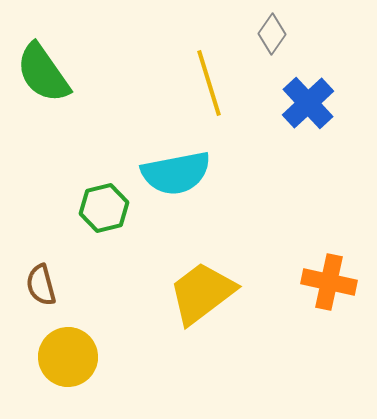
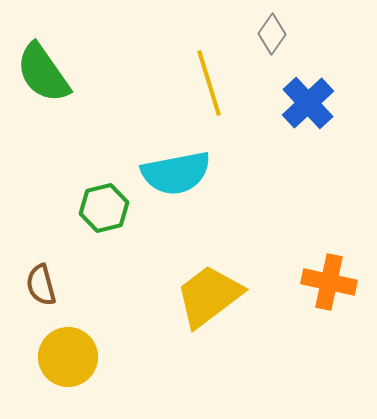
yellow trapezoid: moved 7 px right, 3 px down
